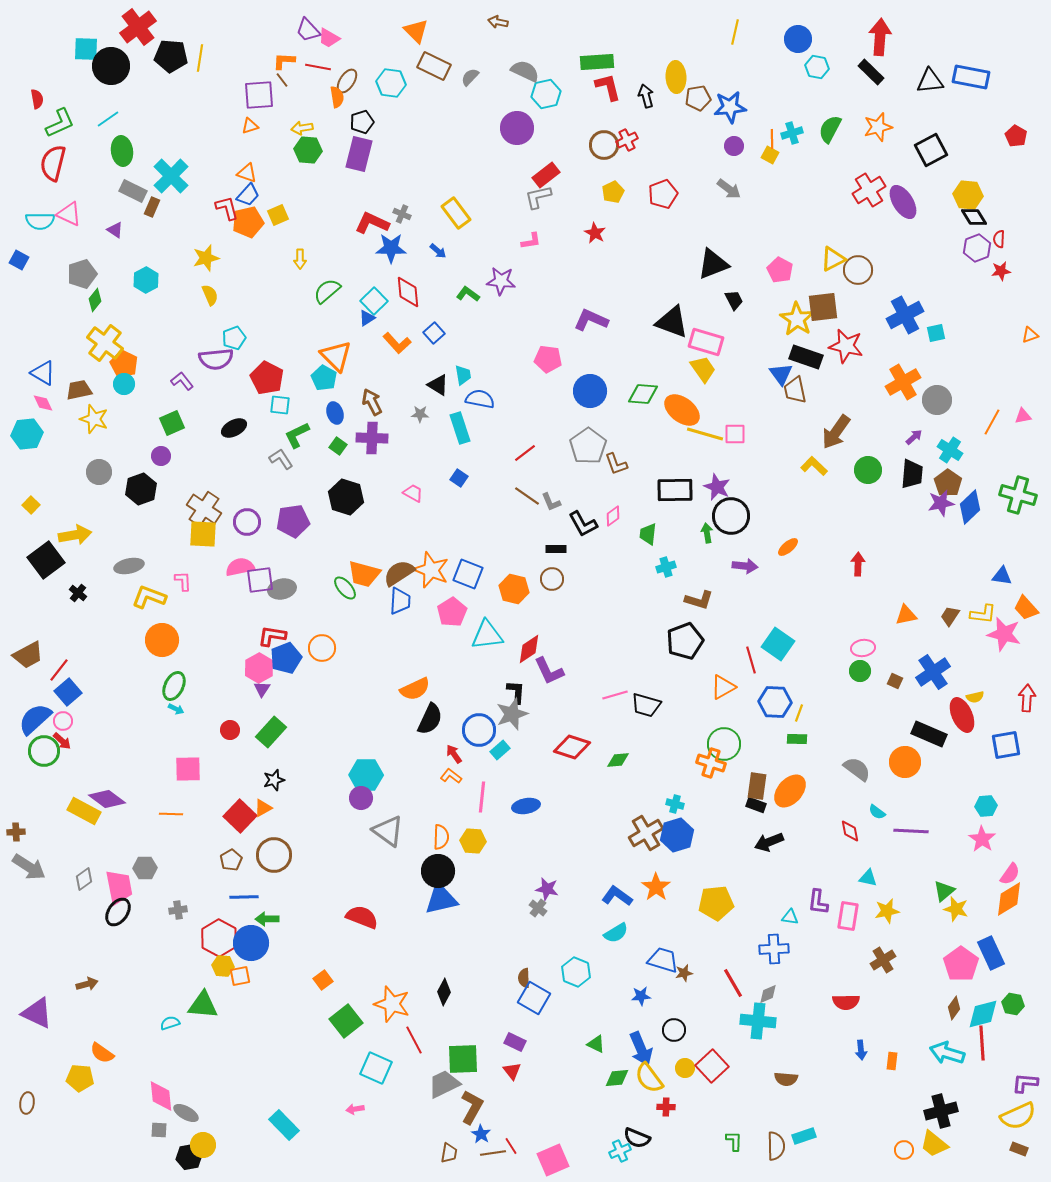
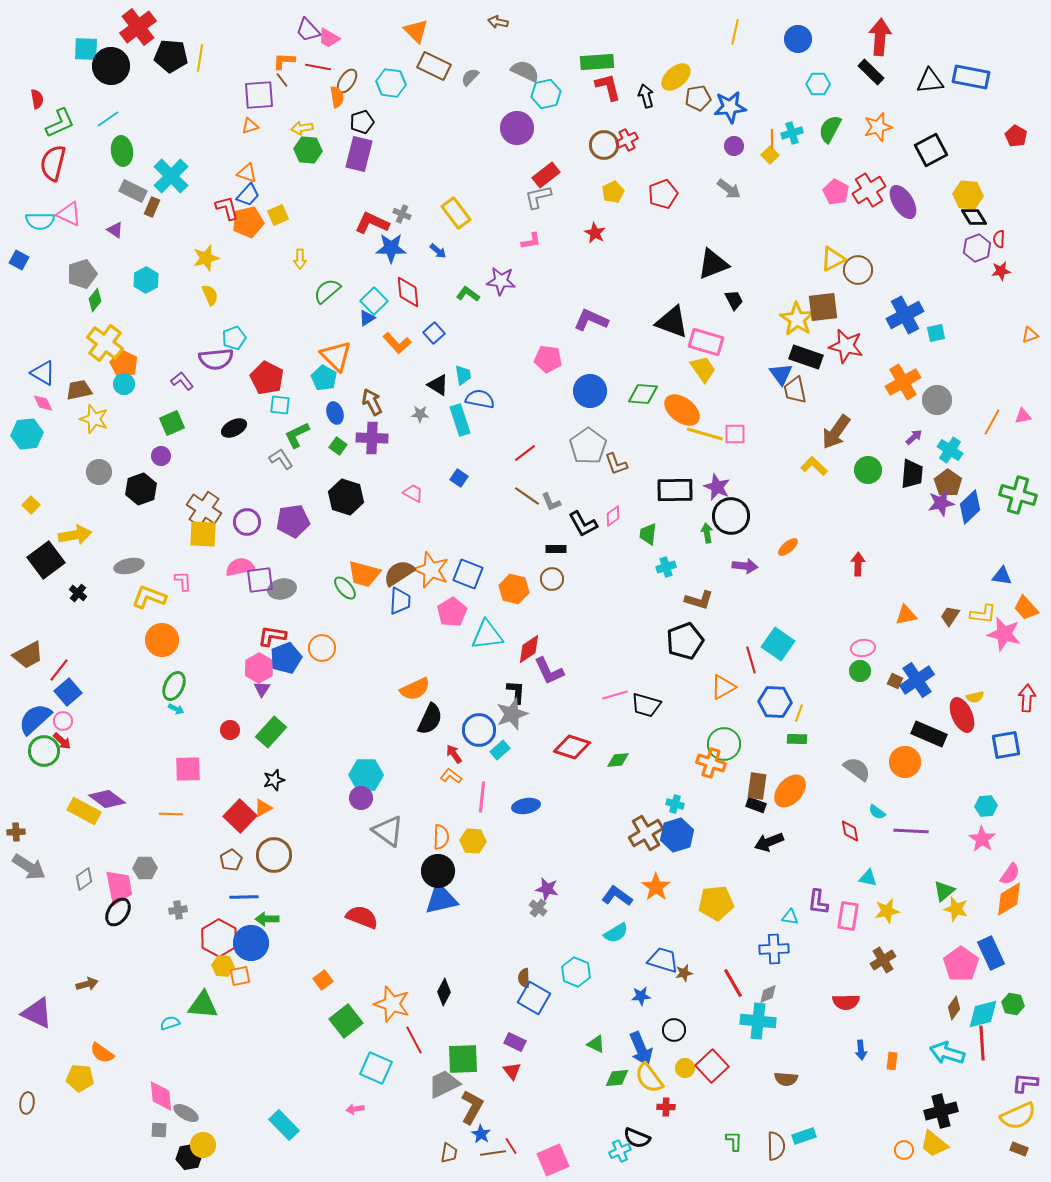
cyan hexagon at (817, 67): moved 1 px right, 17 px down; rotated 10 degrees counterclockwise
yellow ellipse at (676, 77): rotated 52 degrees clockwise
yellow square at (770, 155): rotated 18 degrees clockwise
pink pentagon at (780, 270): moved 56 px right, 78 px up
cyan rectangle at (460, 428): moved 8 px up
blue cross at (933, 672): moved 16 px left, 8 px down
